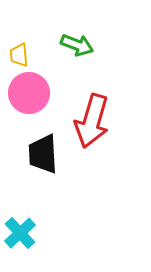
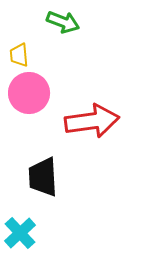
green arrow: moved 14 px left, 23 px up
red arrow: rotated 114 degrees counterclockwise
black trapezoid: moved 23 px down
